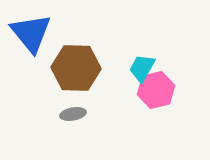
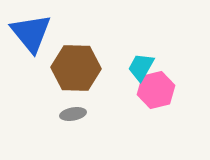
cyan trapezoid: moved 1 px left, 1 px up
